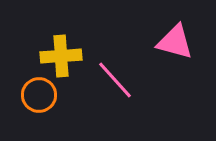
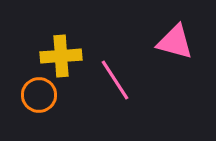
pink line: rotated 9 degrees clockwise
